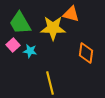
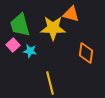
green trapezoid: moved 2 px down; rotated 15 degrees clockwise
